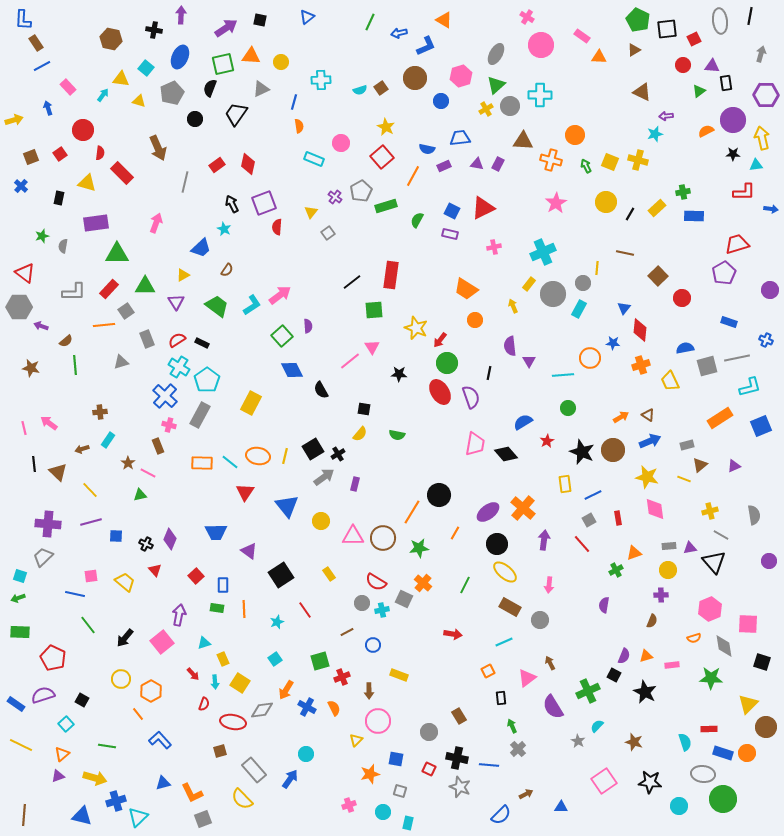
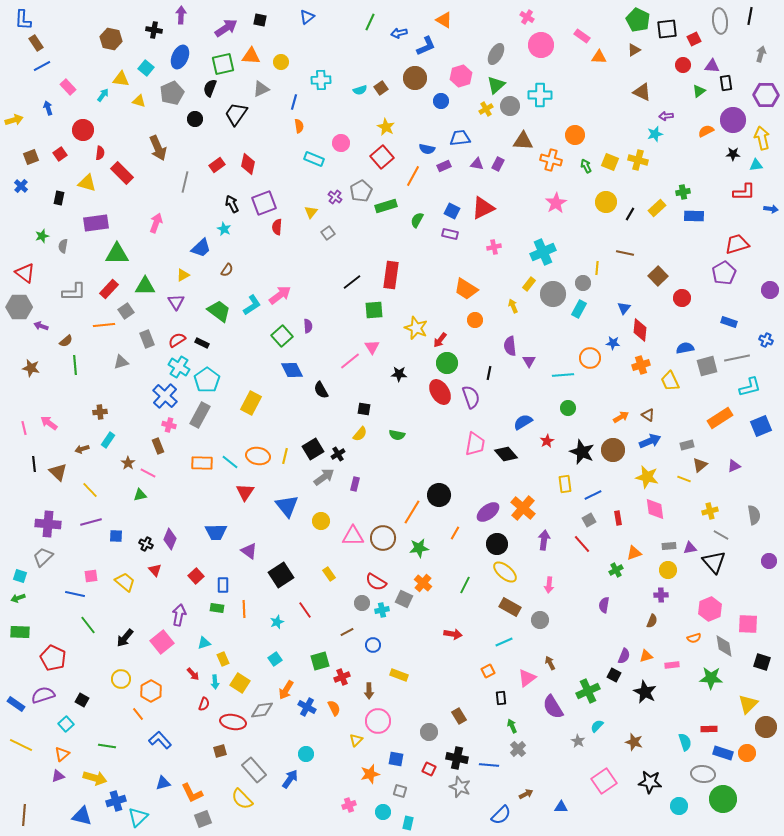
green trapezoid at (217, 306): moved 2 px right, 5 px down
